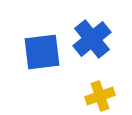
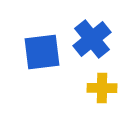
yellow cross: moved 2 px right, 8 px up; rotated 20 degrees clockwise
